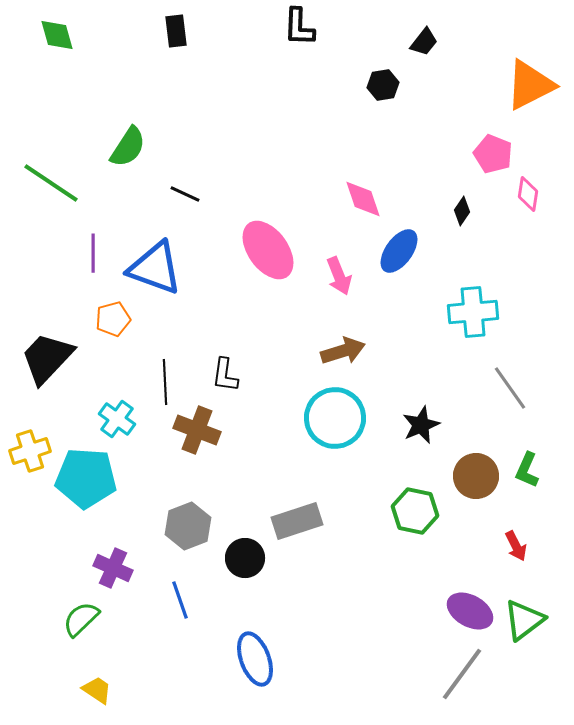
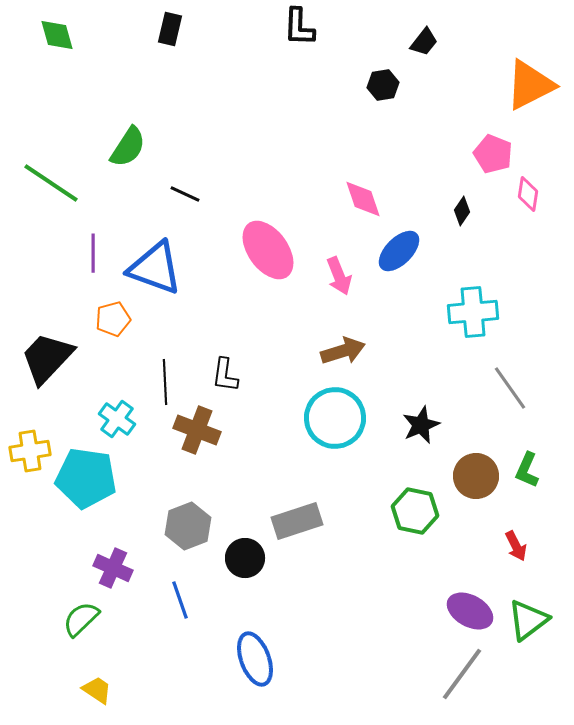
black rectangle at (176, 31): moved 6 px left, 2 px up; rotated 20 degrees clockwise
blue ellipse at (399, 251): rotated 9 degrees clockwise
yellow cross at (30, 451): rotated 9 degrees clockwise
cyan pentagon at (86, 478): rotated 4 degrees clockwise
green triangle at (524, 620): moved 4 px right
